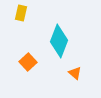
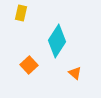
cyan diamond: moved 2 px left; rotated 12 degrees clockwise
orange square: moved 1 px right, 3 px down
